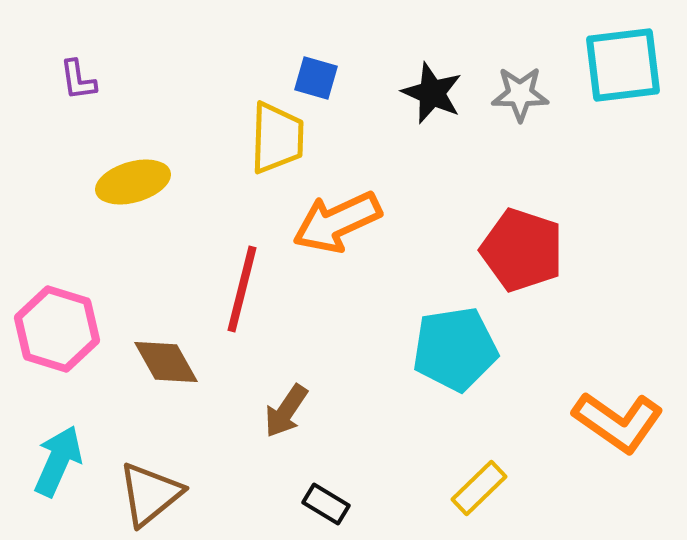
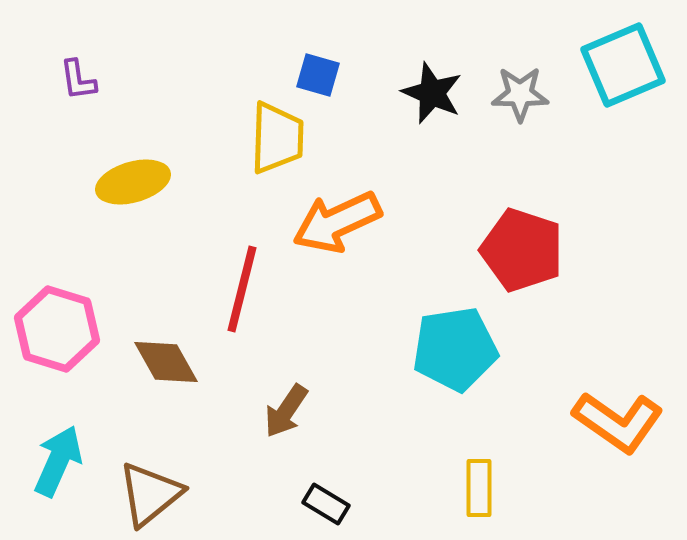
cyan square: rotated 16 degrees counterclockwise
blue square: moved 2 px right, 3 px up
yellow rectangle: rotated 46 degrees counterclockwise
